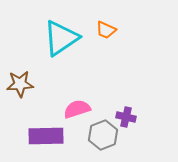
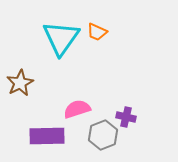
orange trapezoid: moved 9 px left, 2 px down
cyan triangle: rotated 21 degrees counterclockwise
brown star: moved 1 px up; rotated 24 degrees counterclockwise
purple rectangle: moved 1 px right
